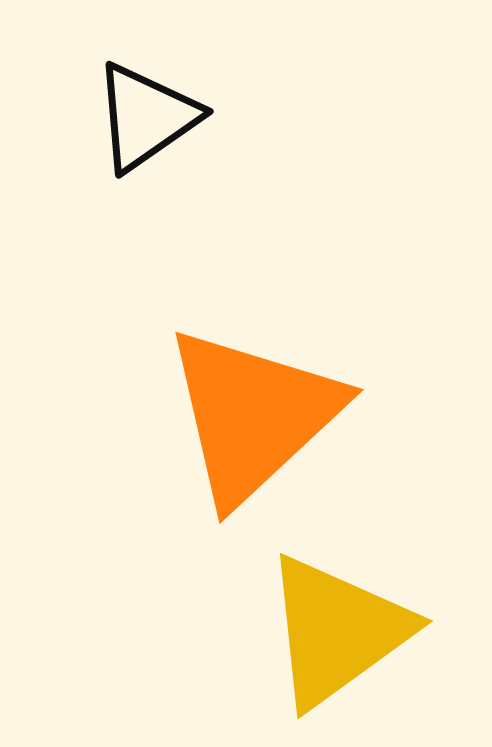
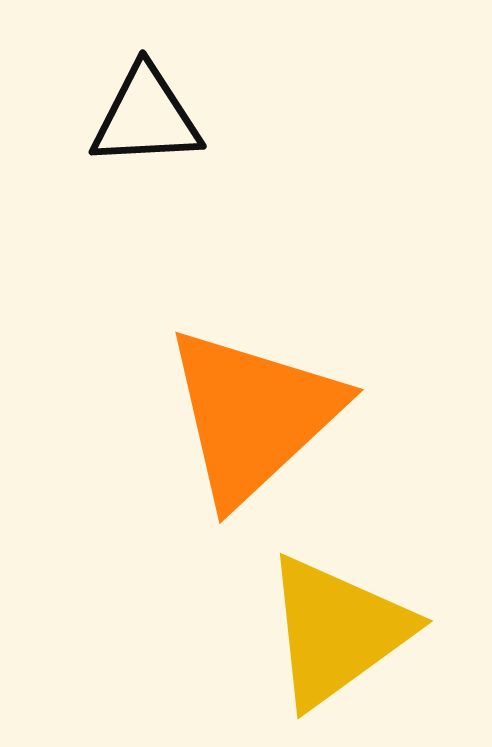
black triangle: rotated 32 degrees clockwise
